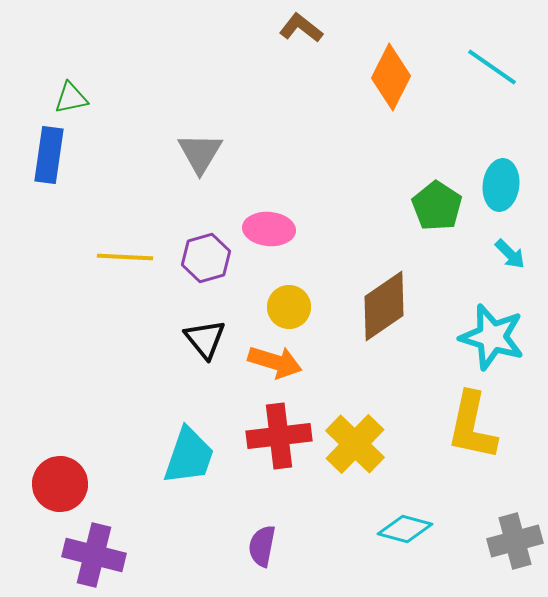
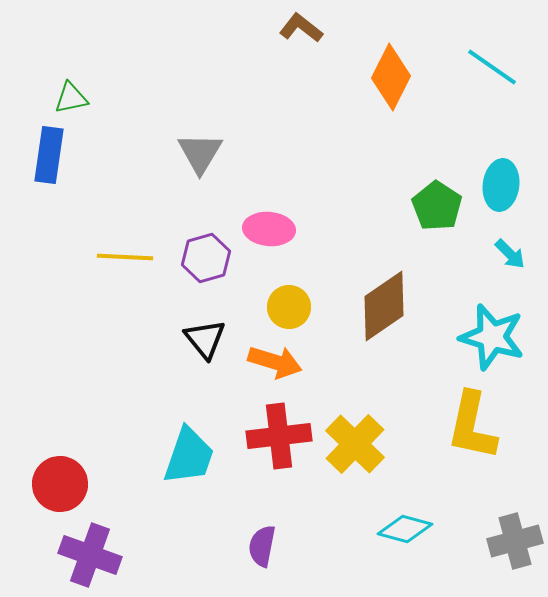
purple cross: moved 4 px left; rotated 6 degrees clockwise
